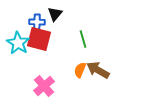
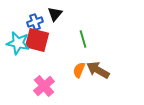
blue cross: moved 2 px left; rotated 21 degrees counterclockwise
red square: moved 2 px left, 1 px down
cyan star: rotated 20 degrees counterclockwise
orange semicircle: moved 1 px left
